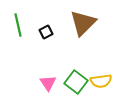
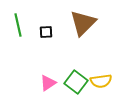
black square: rotated 24 degrees clockwise
pink triangle: rotated 30 degrees clockwise
